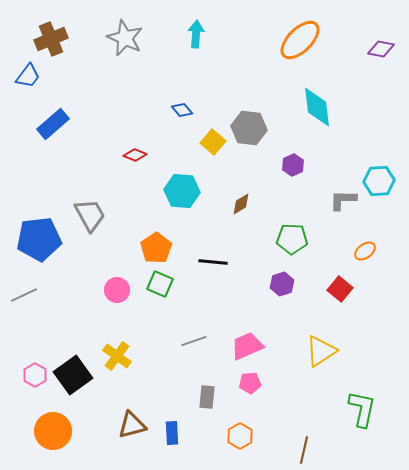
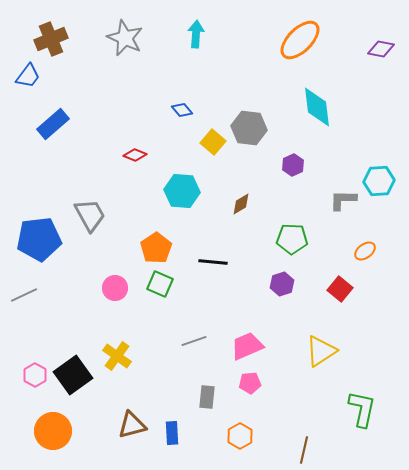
pink circle at (117, 290): moved 2 px left, 2 px up
